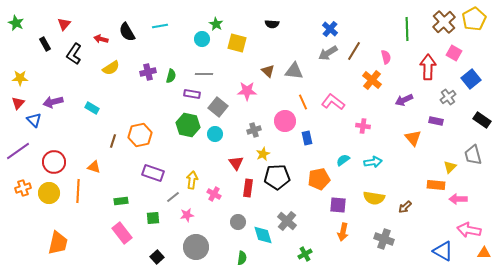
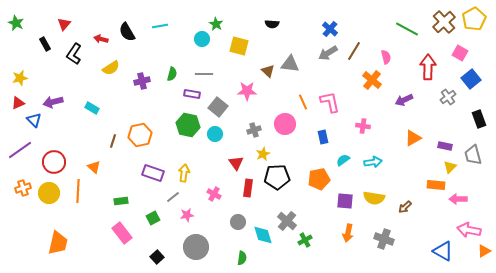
green line at (407, 29): rotated 60 degrees counterclockwise
yellow square at (237, 43): moved 2 px right, 3 px down
pink square at (454, 53): moved 6 px right
gray triangle at (294, 71): moved 4 px left, 7 px up
purple cross at (148, 72): moved 6 px left, 9 px down
green semicircle at (171, 76): moved 1 px right, 2 px up
yellow star at (20, 78): rotated 14 degrees counterclockwise
pink L-shape at (333, 102): moved 3 px left; rotated 40 degrees clockwise
red triangle at (18, 103): rotated 24 degrees clockwise
black rectangle at (482, 120): moved 3 px left, 1 px up; rotated 36 degrees clockwise
pink circle at (285, 121): moved 3 px down
purple rectangle at (436, 121): moved 9 px right, 25 px down
blue rectangle at (307, 138): moved 16 px right, 1 px up
orange triangle at (413, 138): rotated 42 degrees clockwise
purple line at (18, 151): moved 2 px right, 1 px up
orange triangle at (94, 167): rotated 24 degrees clockwise
yellow arrow at (192, 180): moved 8 px left, 7 px up
purple square at (338, 205): moved 7 px right, 4 px up
green square at (153, 218): rotated 24 degrees counterclockwise
orange arrow at (343, 232): moved 5 px right, 1 px down
orange triangle at (484, 253): moved 2 px up; rotated 32 degrees counterclockwise
green cross at (305, 254): moved 14 px up
